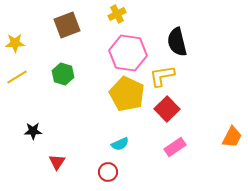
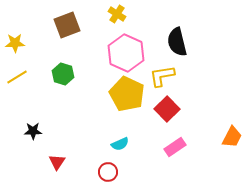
yellow cross: rotated 30 degrees counterclockwise
pink hexagon: moved 2 px left; rotated 15 degrees clockwise
